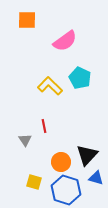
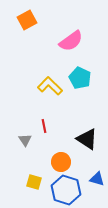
orange square: rotated 30 degrees counterclockwise
pink semicircle: moved 6 px right
black triangle: moved 16 px up; rotated 40 degrees counterclockwise
blue triangle: moved 1 px right, 1 px down
